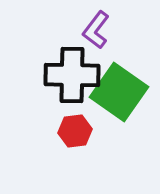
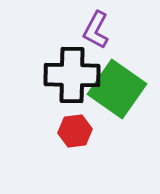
purple L-shape: rotated 9 degrees counterclockwise
green square: moved 2 px left, 3 px up
